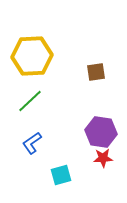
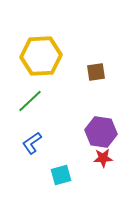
yellow hexagon: moved 9 px right
